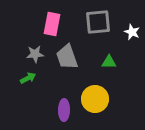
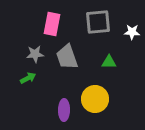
white star: rotated 21 degrees counterclockwise
